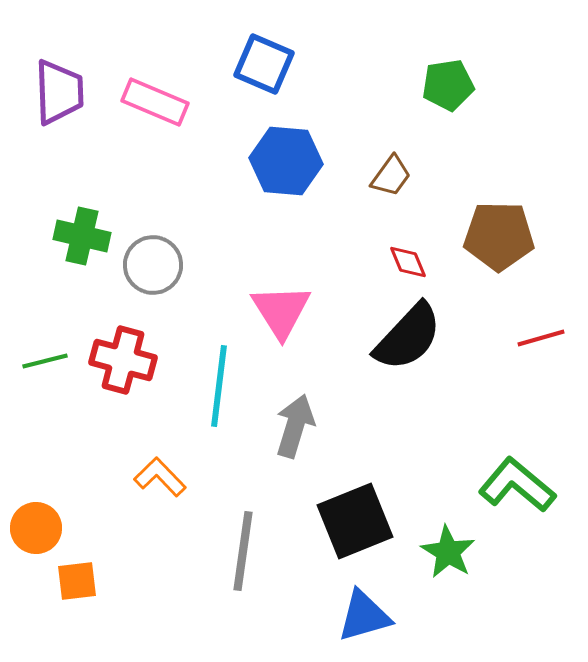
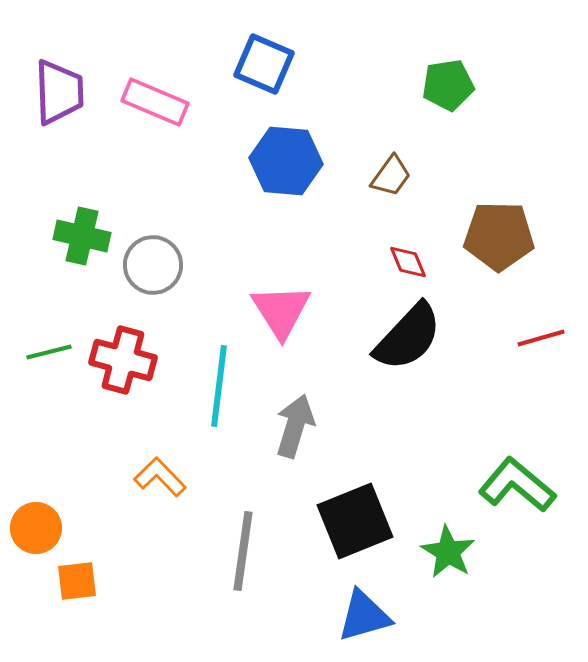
green line: moved 4 px right, 9 px up
